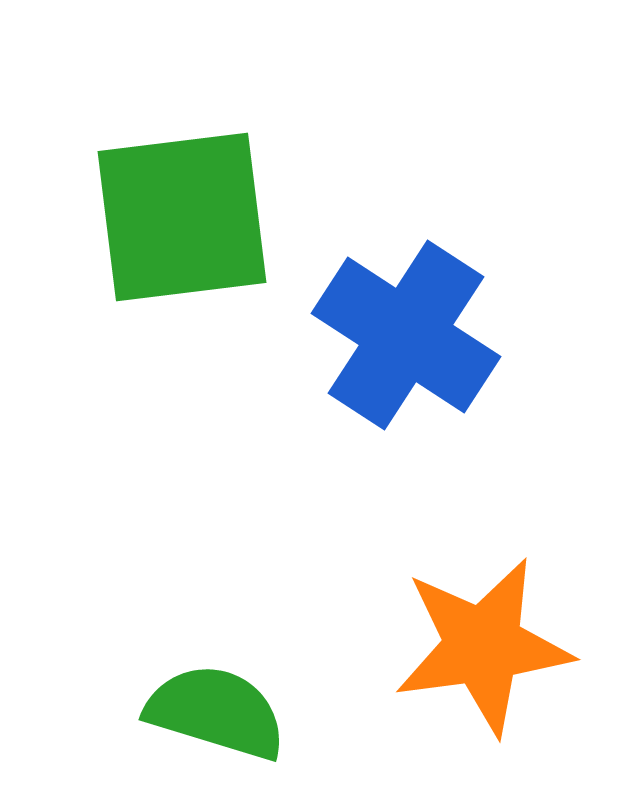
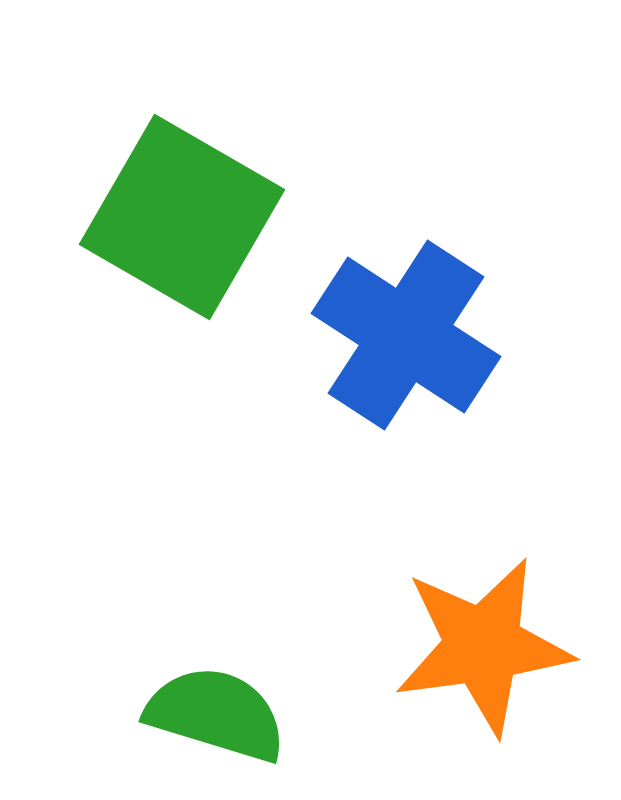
green square: rotated 37 degrees clockwise
green semicircle: moved 2 px down
